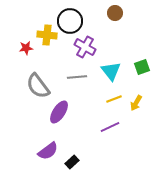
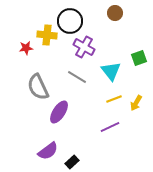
purple cross: moved 1 px left
green square: moved 3 px left, 9 px up
gray line: rotated 36 degrees clockwise
gray semicircle: moved 1 px down; rotated 12 degrees clockwise
